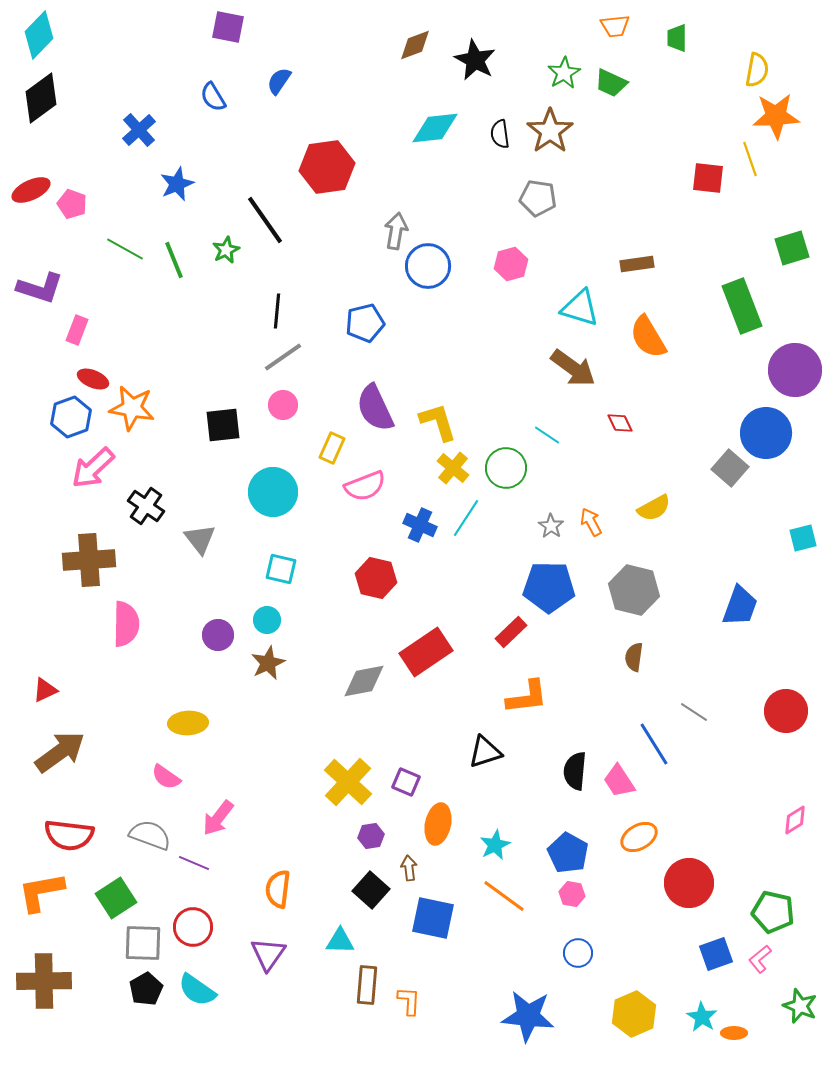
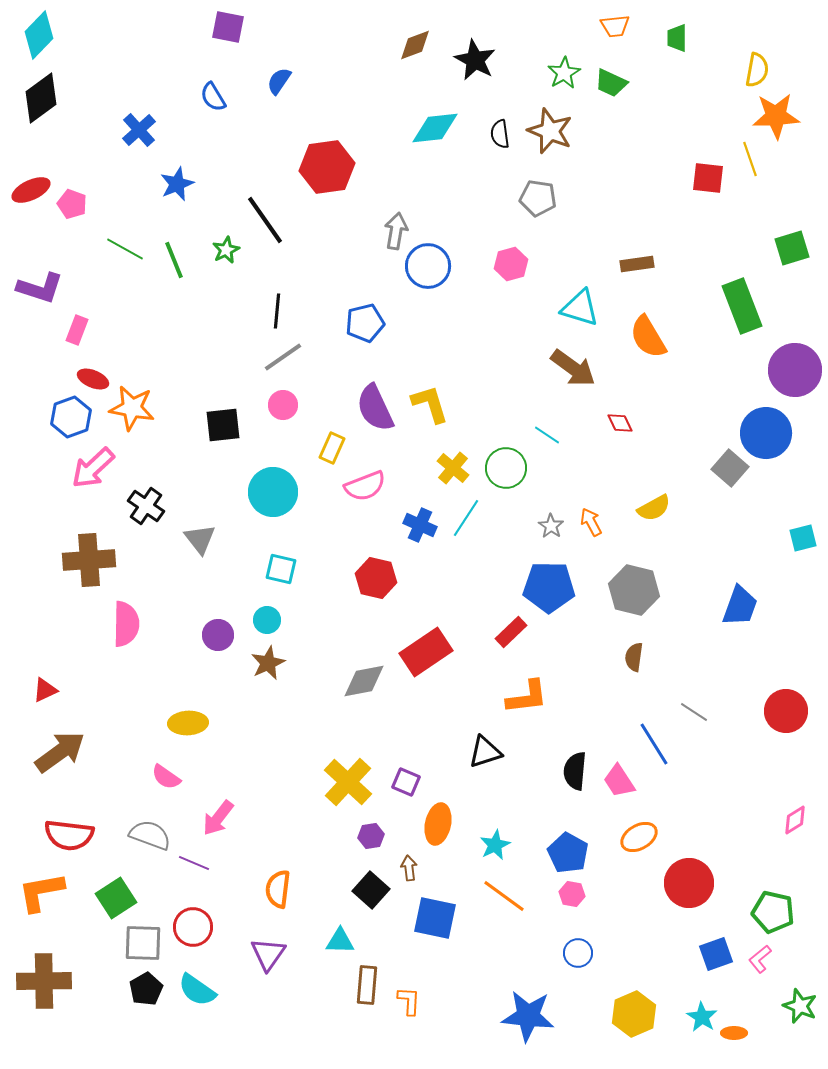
brown star at (550, 131): rotated 15 degrees counterclockwise
yellow L-shape at (438, 422): moved 8 px left, 18 px up
blue square at (433, 918): moved 2 px right
